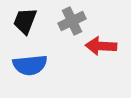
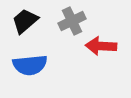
black trapezoid: rotated 28 degrees clockwise
